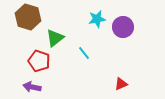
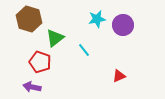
brown hexagon: moved 1 px right, 2 px down
purple circle: moved 2 px up
cyan line: moved 3 px up
red pentagon: moved 1 px right, 1 px down
red triangle: moved 2 px left, 8 px up
